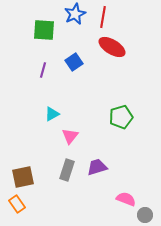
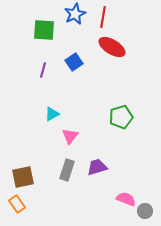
gray circle: moved 4 px up
